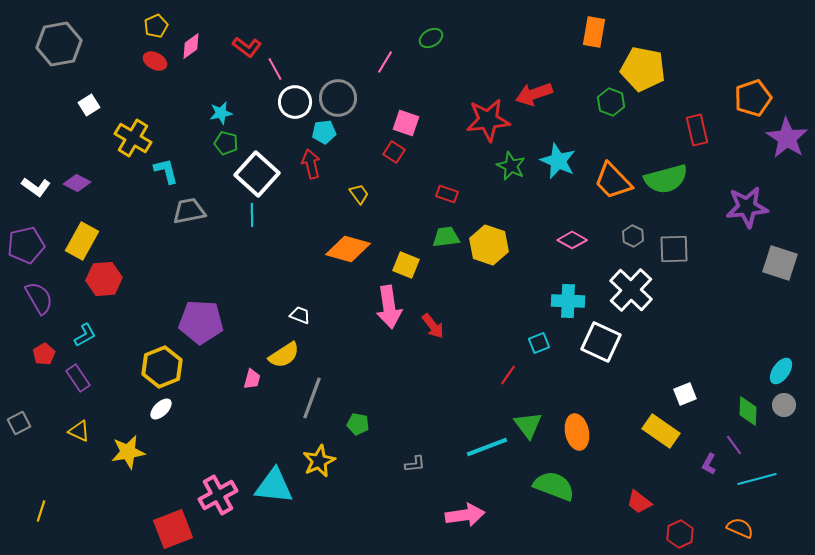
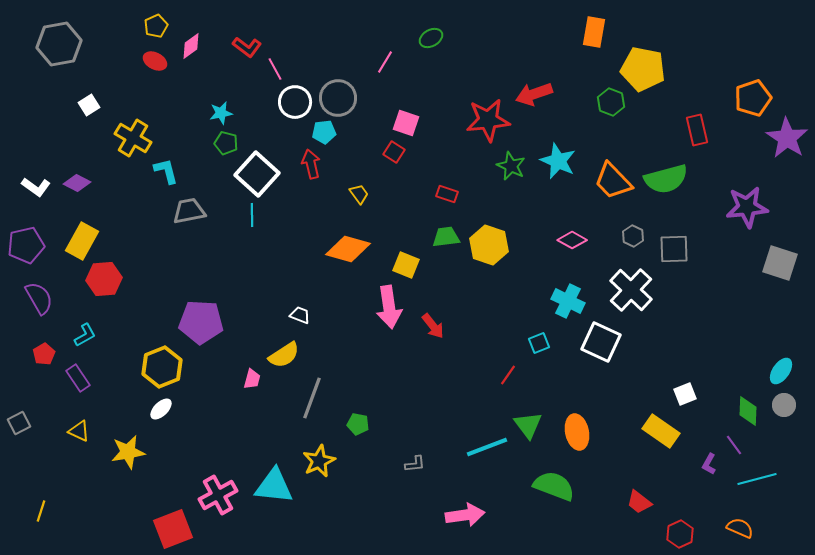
cyan cross at (568, 301): rotated 24 degrees clockwise
